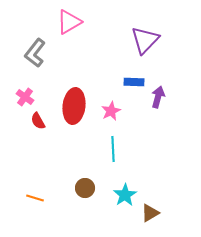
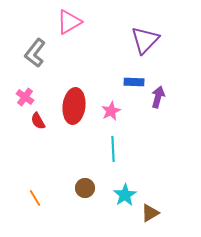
orange line: rotated 42 degrees clockwise
